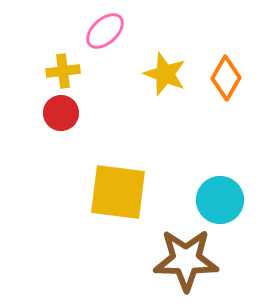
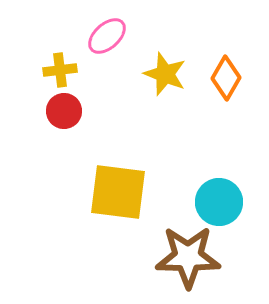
pink ellipse: moved 2 px right, 5 px down
yellow cross: moved 3 px left, 1 px up
red circle: moved 3 px right, 2 px up
cyan circle: moved 1 px left, 2 px down
brown star: moved 2 px right, 3 px up
